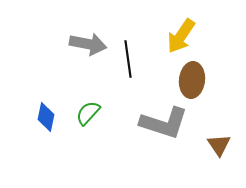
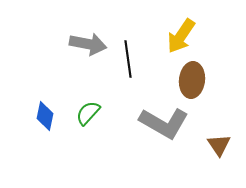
blue diamond: moved 1 px left, 1 px up
gray L-shape: rotated 12 degrees clockwise
